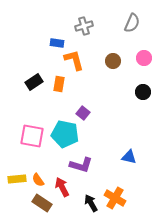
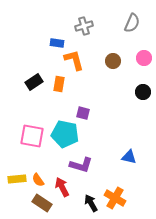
purple square: rotated 24 degrees counterclockwise
